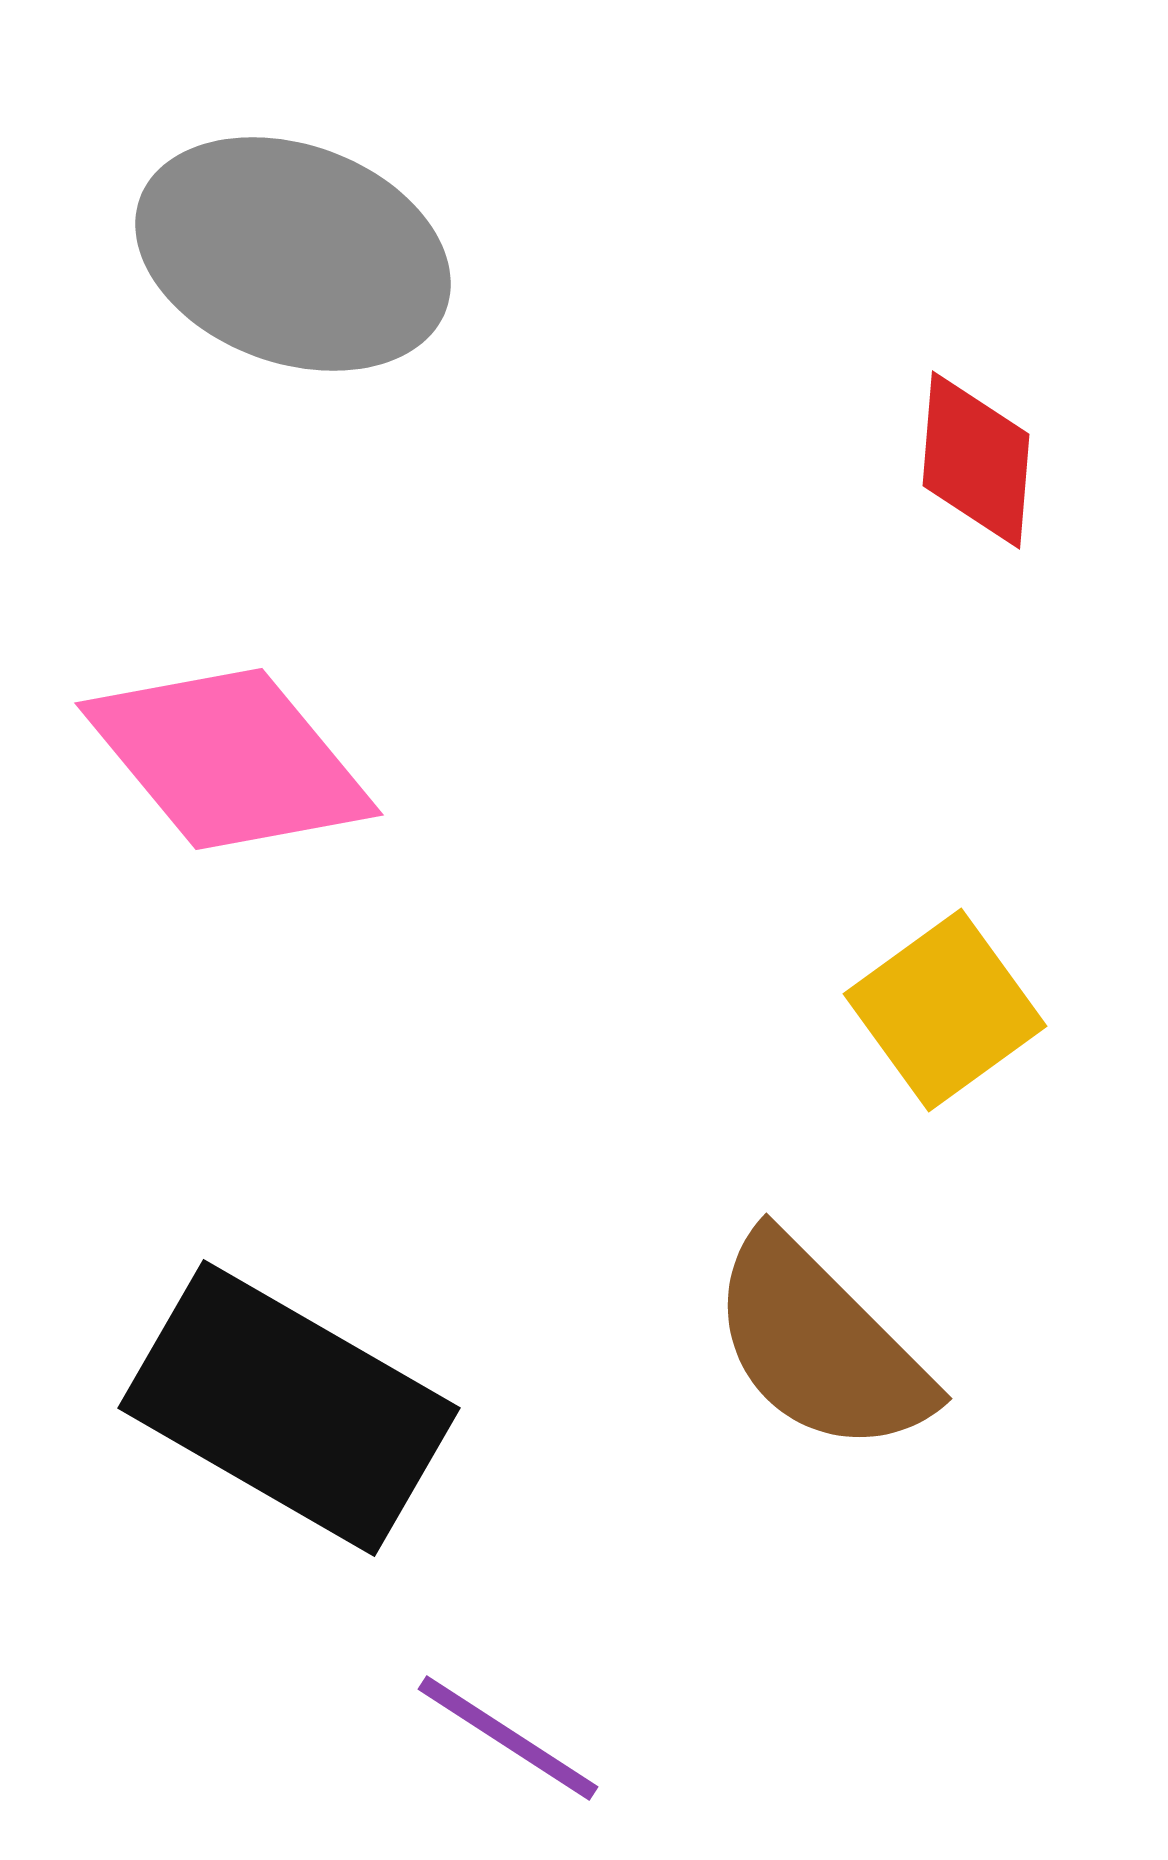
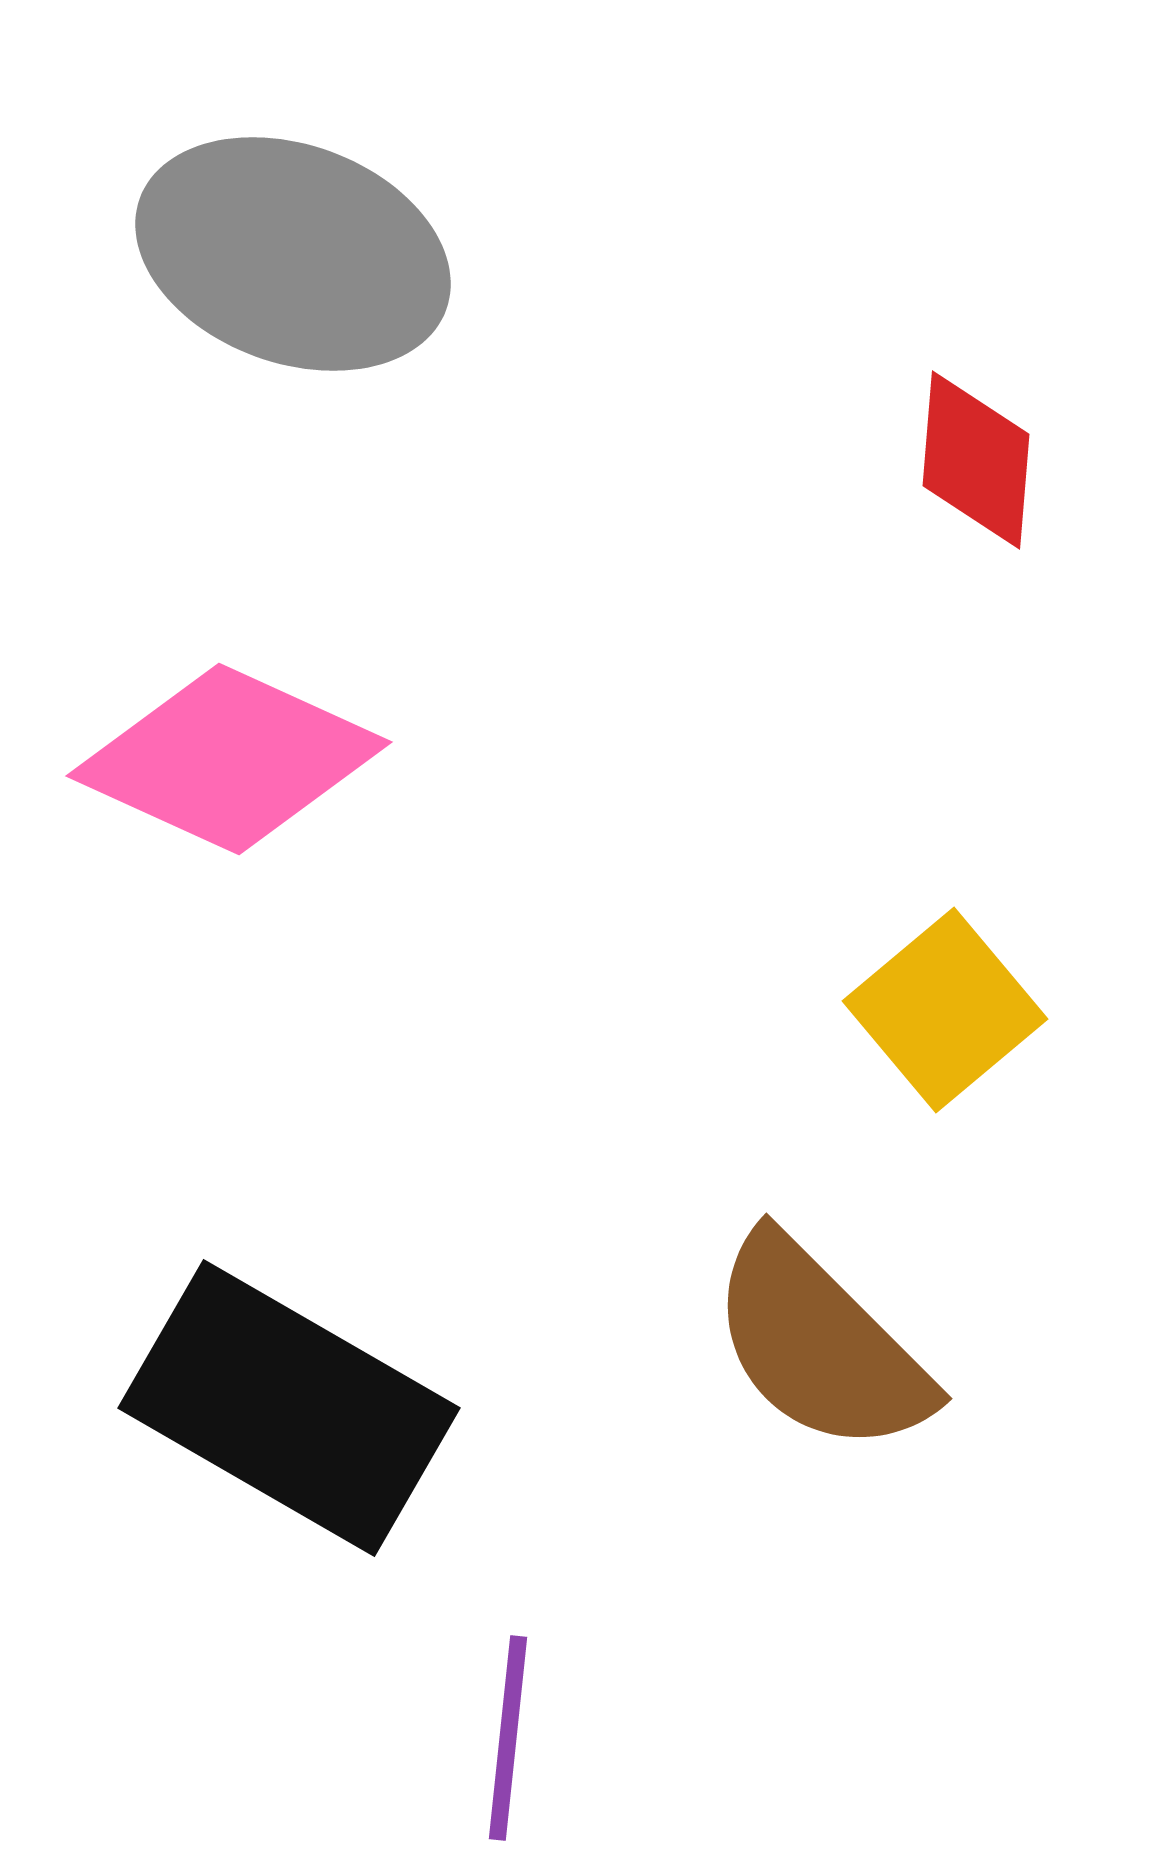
pink diamond: rotated 26 degrees counterclockwise
yellow square: rotated 4 degrees counterclockwise
purple line: rotated 63 degrees clockwise
